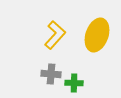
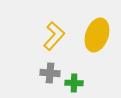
yellow L-shape: moved 1 px left, 1 px down
gray cross: moved 1 px left, 1 px up
